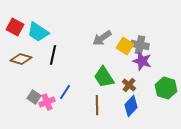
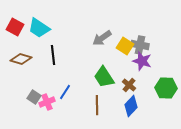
cyan trapezoid: moved 1 px right, 4 px up
black line: rotated 18 degrees counterclockwise
green hexagon: rotated 15 degrees counterclockwise
